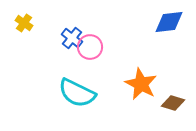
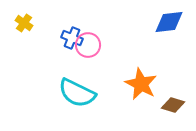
blue cross: rotated 15 degrees counterclockwise
pink circle: moved 2 px left, 2 px up
brown diamond: moved 2 px down
